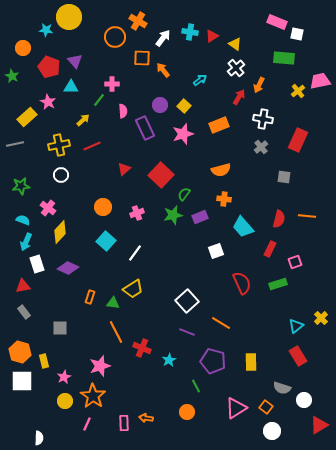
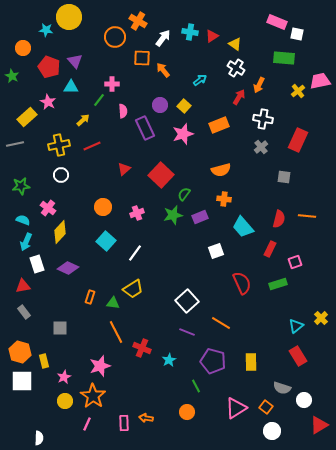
white cross at (236, 68): rotated 18 degrees counterclockwise
